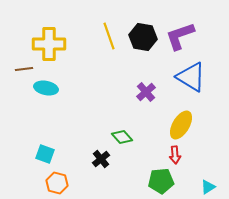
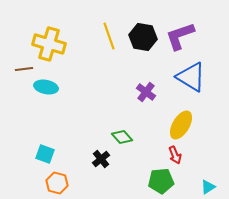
yellow cross: rotated 16 degrees clockwise
cyan ellipse: moved 1 px up
purple cross: rotated 12 degrees counterclockwise
red arrow: rotated 18 degrees counterclockwise
